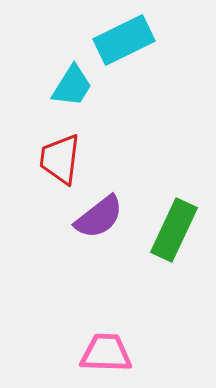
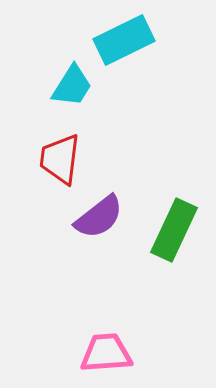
pink trapezoid: rotated 6 degrees counterclockwise
